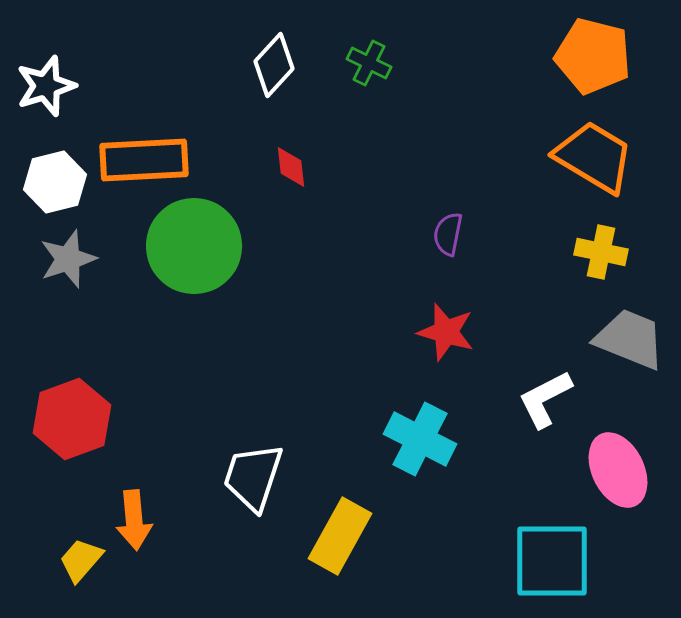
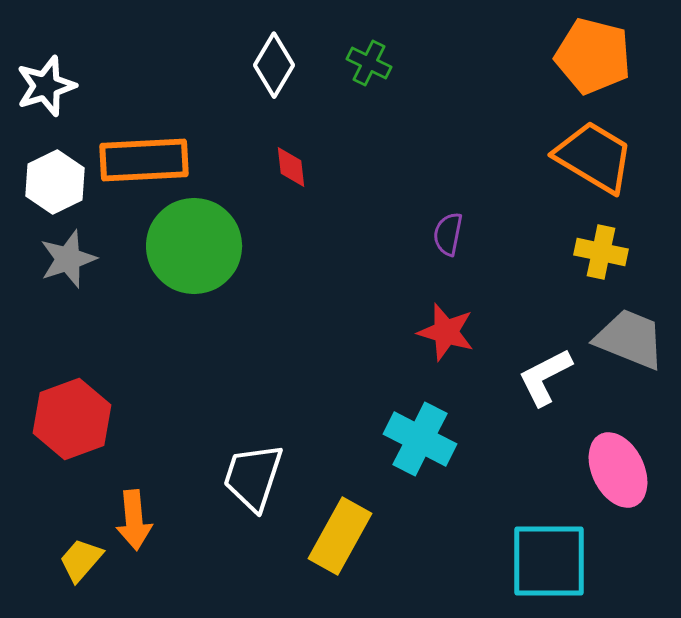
white diamond: rotated 12 degrees counterclockwise
white hexagon: rotated 12 degrees counterclockwise
white L-shape: moved 22 px up
cyan square: moved 3 px left
